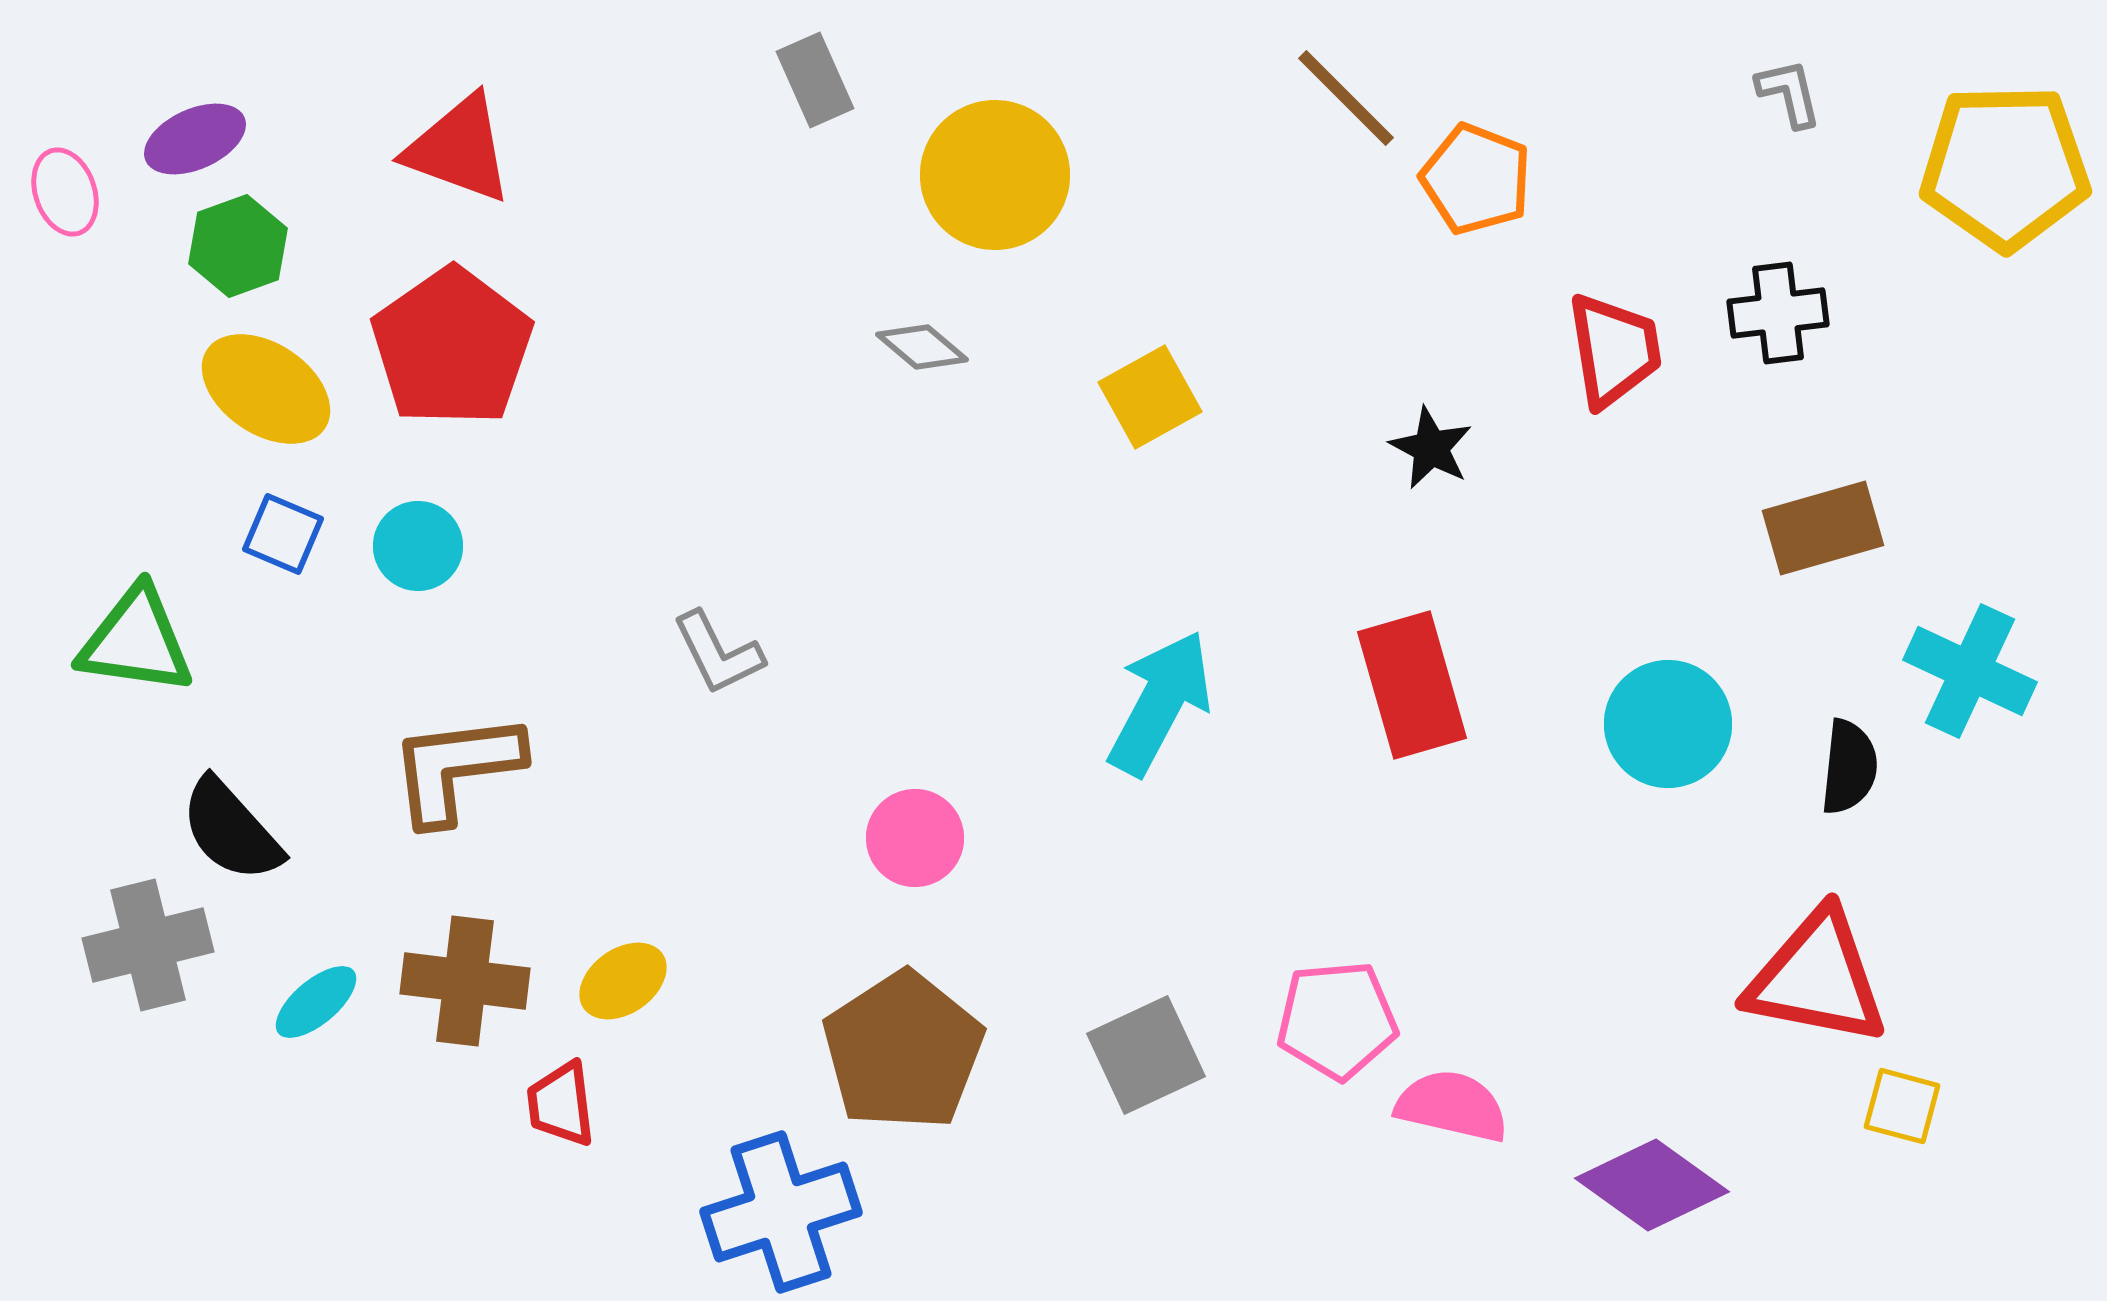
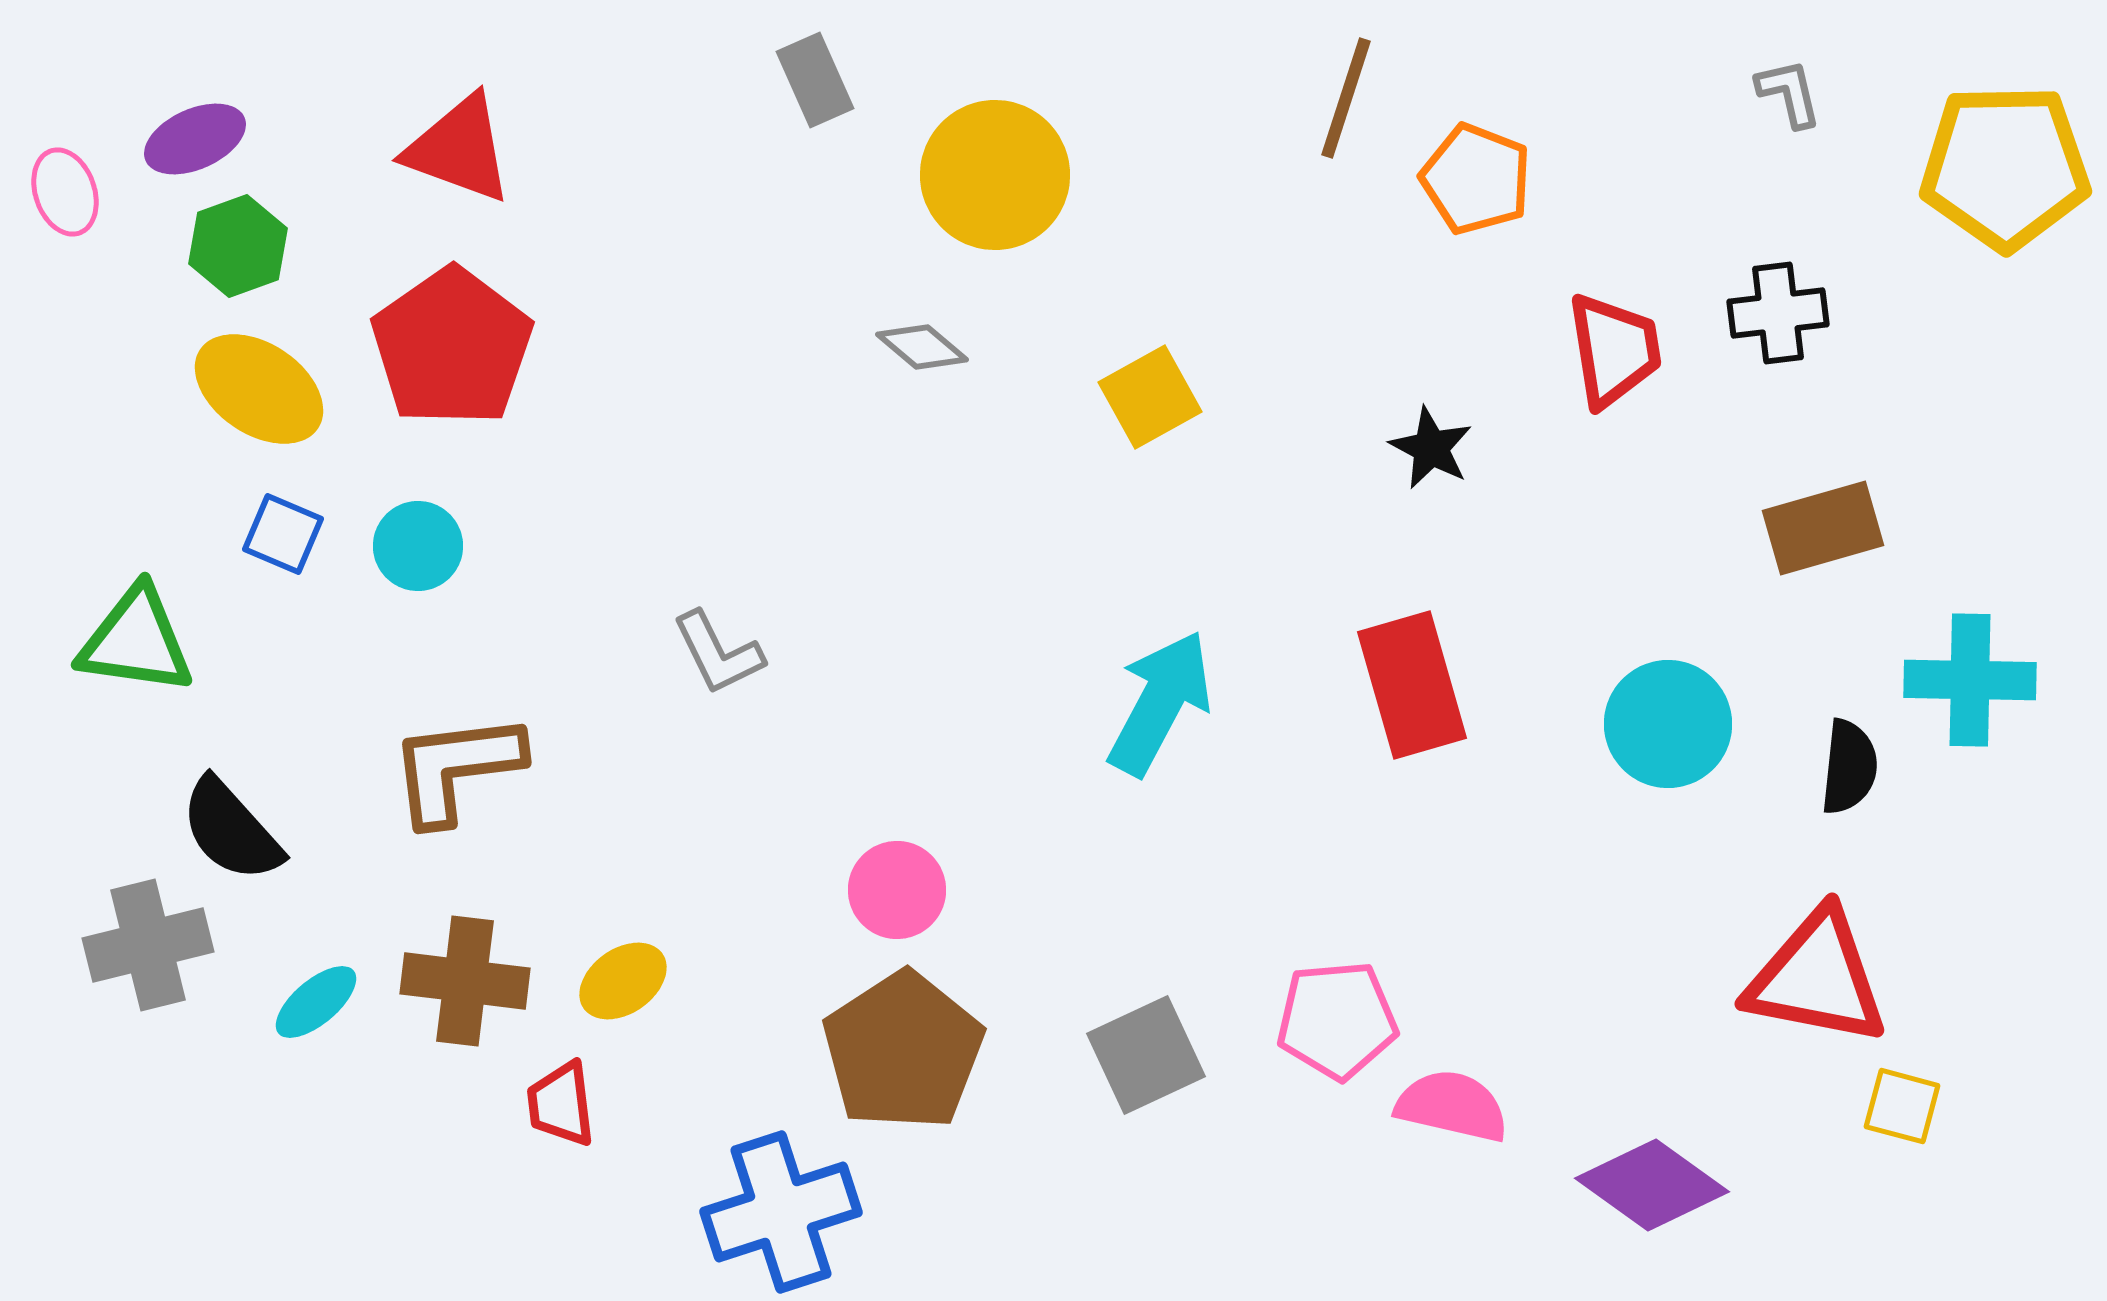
brown line at (1346, 98): rotated 63 degrees clockwise
yellow ellipse at (266, 389): moved 7 px left
cyan cross at (1970, 671): moved 9 px down; rotated 24 degrees counterclockwise
pink circle at (915, 838): moved 18 px left, 52 px down
